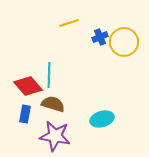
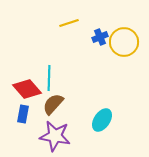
cyan line: moved 3 px down
red diamond: moved 1 px left, 3 px down
brown semicircle: rotated 65 degrees counterclockwise
blue rectangle: moved 2 px left
cyan ellipse: moved 1 px down; rotated 40 degrees counterclockwise
